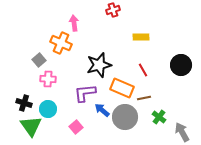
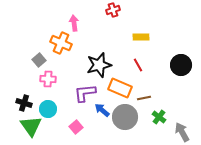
red line: moved 5 px left, 5 px up
orange rectangle: moved 2 px left
